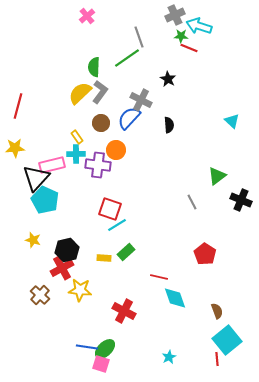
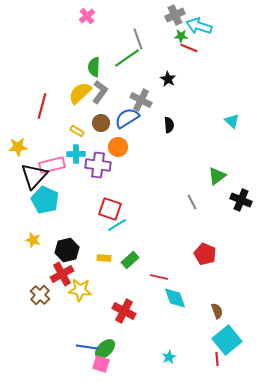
gray line at (139, 37): moved 1 px left, 2 px down
red line at (18, 106): moved 24 px right
blue semicircle at (129, 118): moved 2 px left; rotated 15 degrees clockwise
yellow rectangle at (77, 137): moved 6 px up; rotated 24 degrees counterclockwise
yellow star at (15, 148): moved 3 px right, 1 px up
orange circle at (116, 150): moved 2 px right, 3 px up
black triangle at (36, 178): moved 2 px left, 2 px up
green rectangle at (126, 252): moved 4 px right, 8 px down
red pentagon at (205, 254): rotated 10 degrees counterclockwise
red cross at (62, 268): moved 6 px down
